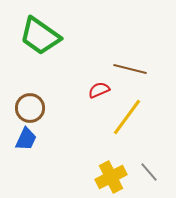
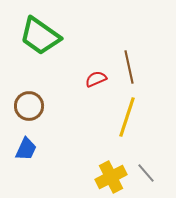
brown line: moved 1 px left, 2 px up; rotated 64 degrees clockwise
red semicircle: moved 3 px left, 11 px up
brown circle: moved 1 px left, 2 px up
yellow line: rotated 18 degrees counterclockwise
blue trapezoid: moved 10 px down
gray line: moved 3 px left, 1 px down
